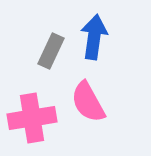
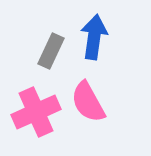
pink cross: moved 4 px right, 6 px up; rotated 15 degrees counterclockwise
